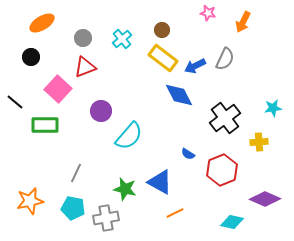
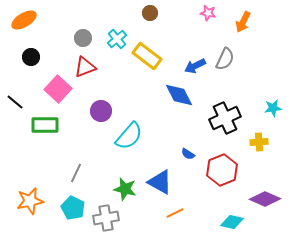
orange ellipse: moved 18 px left, 3 px up
brown circle: moved 12 px left, 17 px up
cyan cross: moved 5 px left
yellow rectangle: moved 16 px left, 2 px up
black cross: rotated 12 degrees clockwise
cyan pentagon: rotated 15 degrees clockwise
